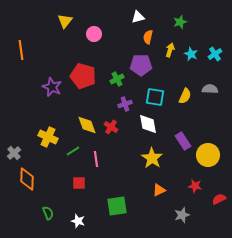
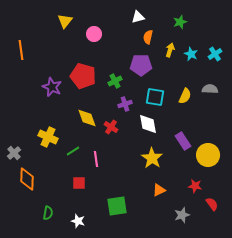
green cross: moved 2 px left, 2 px down
yellow diamond: moved 7 px up
red semicircle: moved 7 px left, 5 px down; rotated 80 degrees clockwise
green semicircle: rotated 32 degrees clockwise
